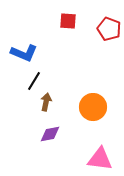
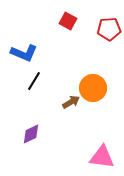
red square: rotated 24 degrees clockwise
red pentagon: rotated 25 degrees counterclockwise
brown arrow: moved 25 px right; rotated 48 degrees clockwise
orange circle: moved 19 px up
purple diamond: moved 19 px left; rotated 15 degrees counterclockwise
pink triangle: moved 2 px right, 2 px up
